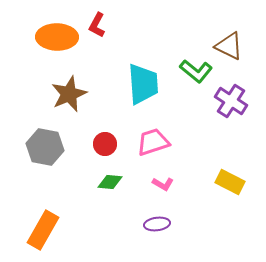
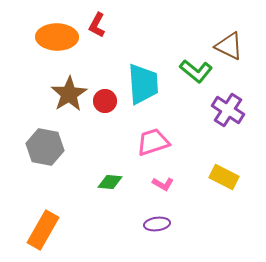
brown star: rotated 9 degrees counterclockwise
purple cross: moved 3 px left, 9 px down
red circle: moved 43 px up
yellow rectangle: moved 6 px left, 5 px up
